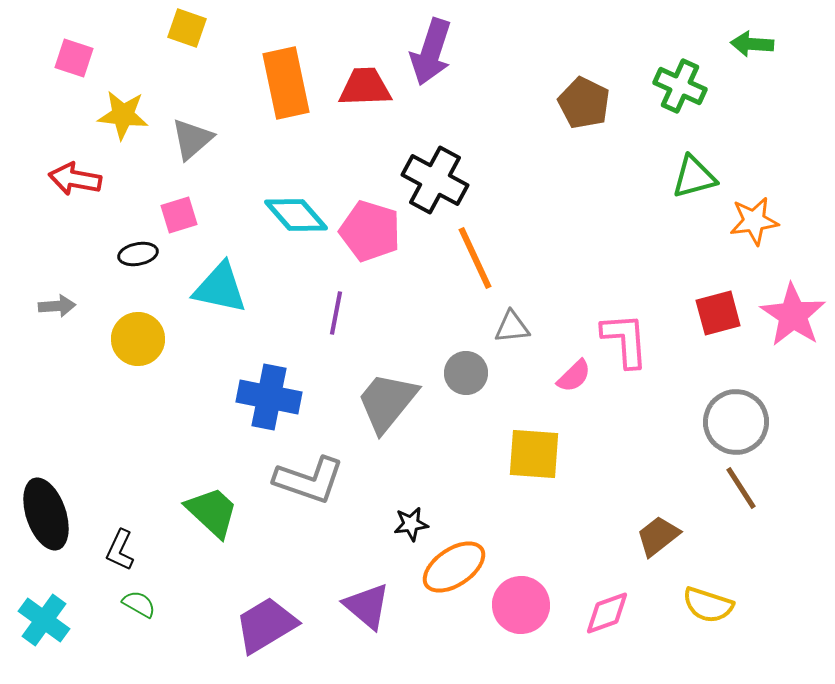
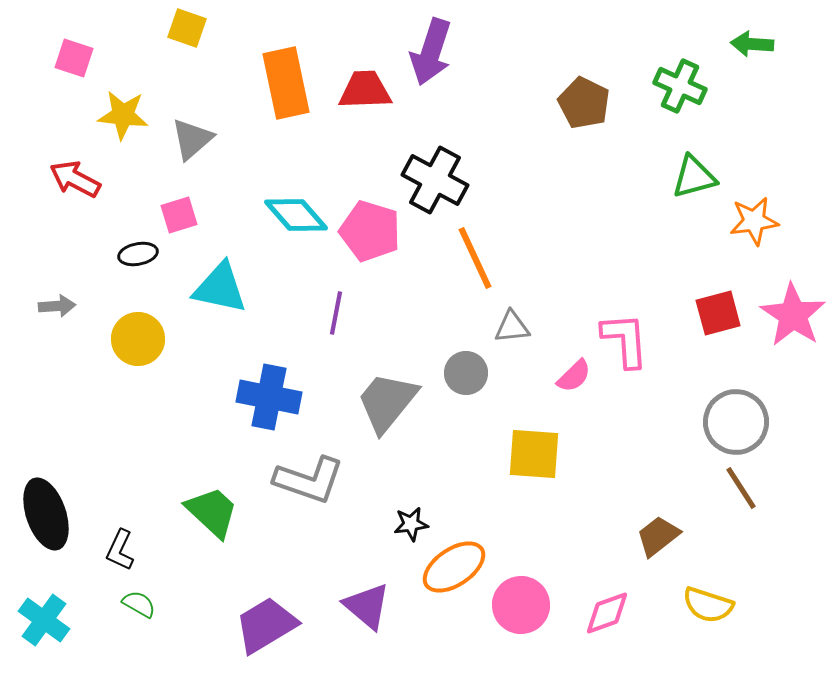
red trapezoid at (365, 87): moved 3 px down
red arrow at (75, 179): rotated 18 degrees clockwise
